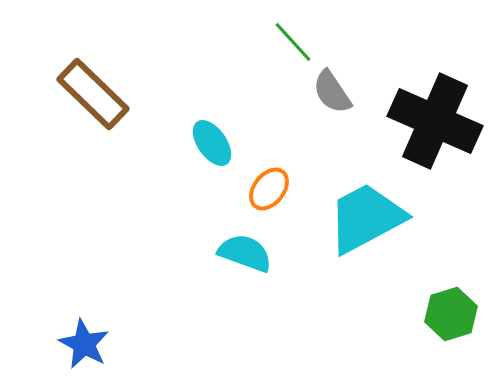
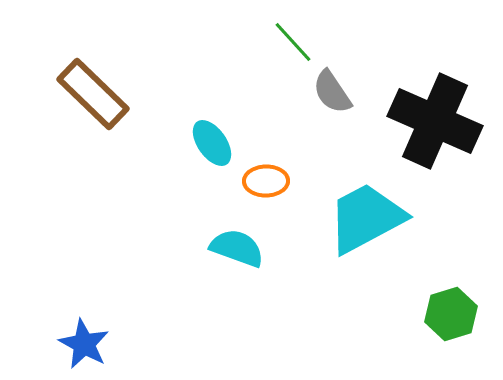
orange ellipse: moved 3 px left, 8 px up; rotated 51 degrees clockwise
cyan semicircle: moved 8 px left, 5 px up
